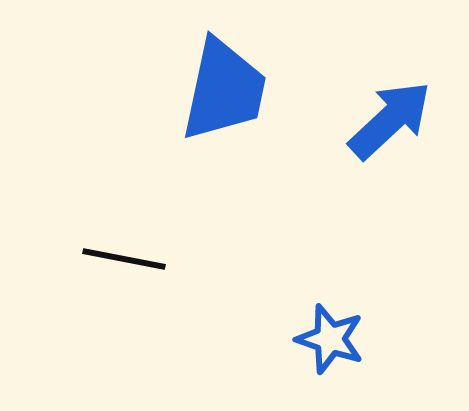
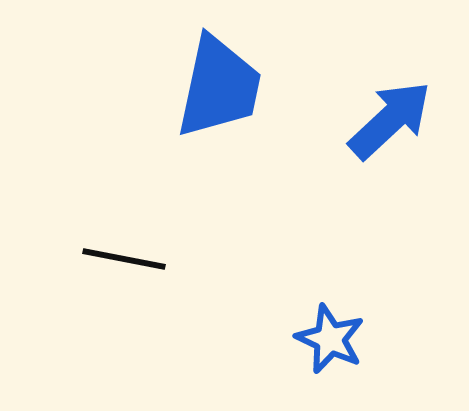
blue trapezoid: moved 5 px left, 3 px up
blue star: rotated 6 degrees clockwise
